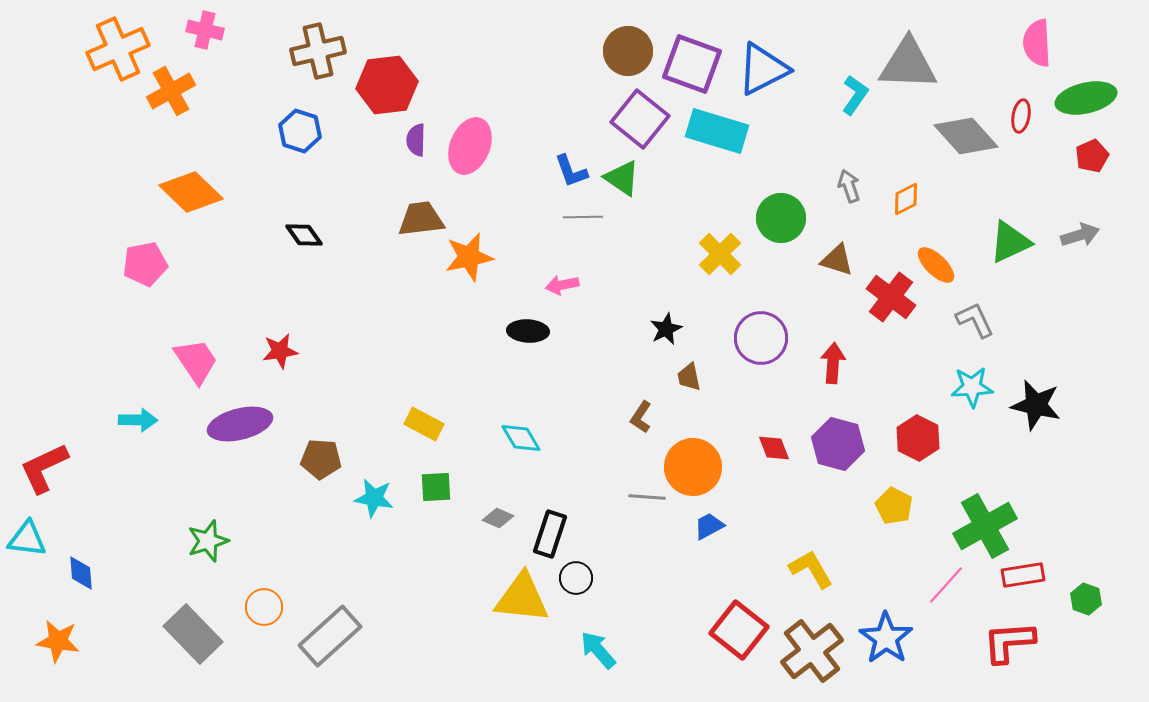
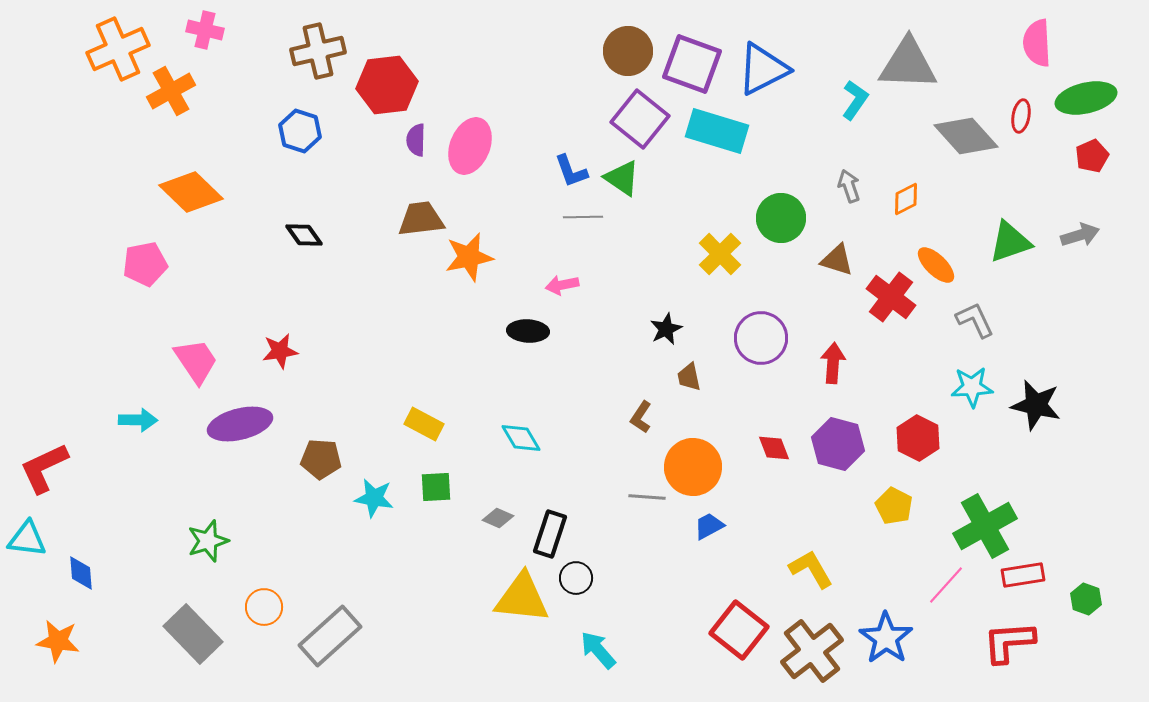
cyan L-shape at (855, 95): moved 5 px down
green triangle at (1010, 242): rotated 6 degrees clockwise
